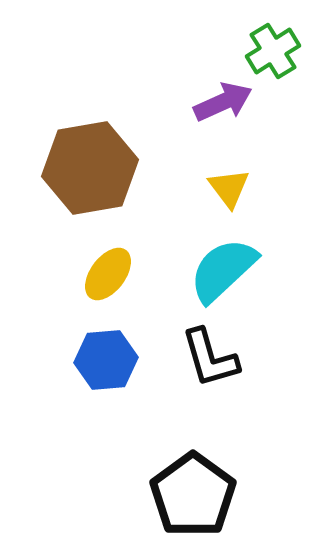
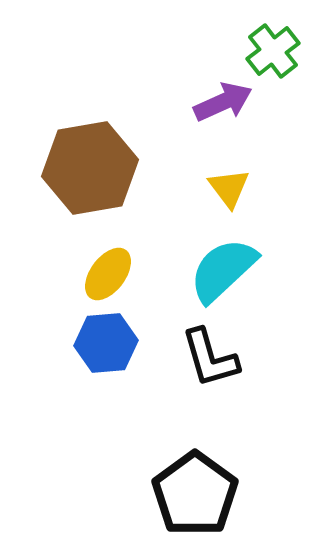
green cross: rotated 6 degrees counterclockwise
blue hexagon: moved 17 px up
black pentagon: moved 2 px right, 1 px up
